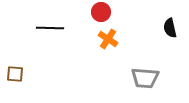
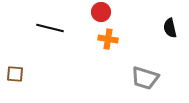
black line: rotated 12 degrees clockwise
orange cross: rotated 24 degrees counterclockwise
gray trapezoid: rotated 12 degrees clockwise
